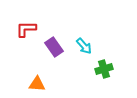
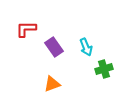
cyan arrow: moved 2 px right, 1 px down; rotated 18 degrees clockwise
orange triangle: moved 15 px right; rotated 24 degrees counterclockwise
